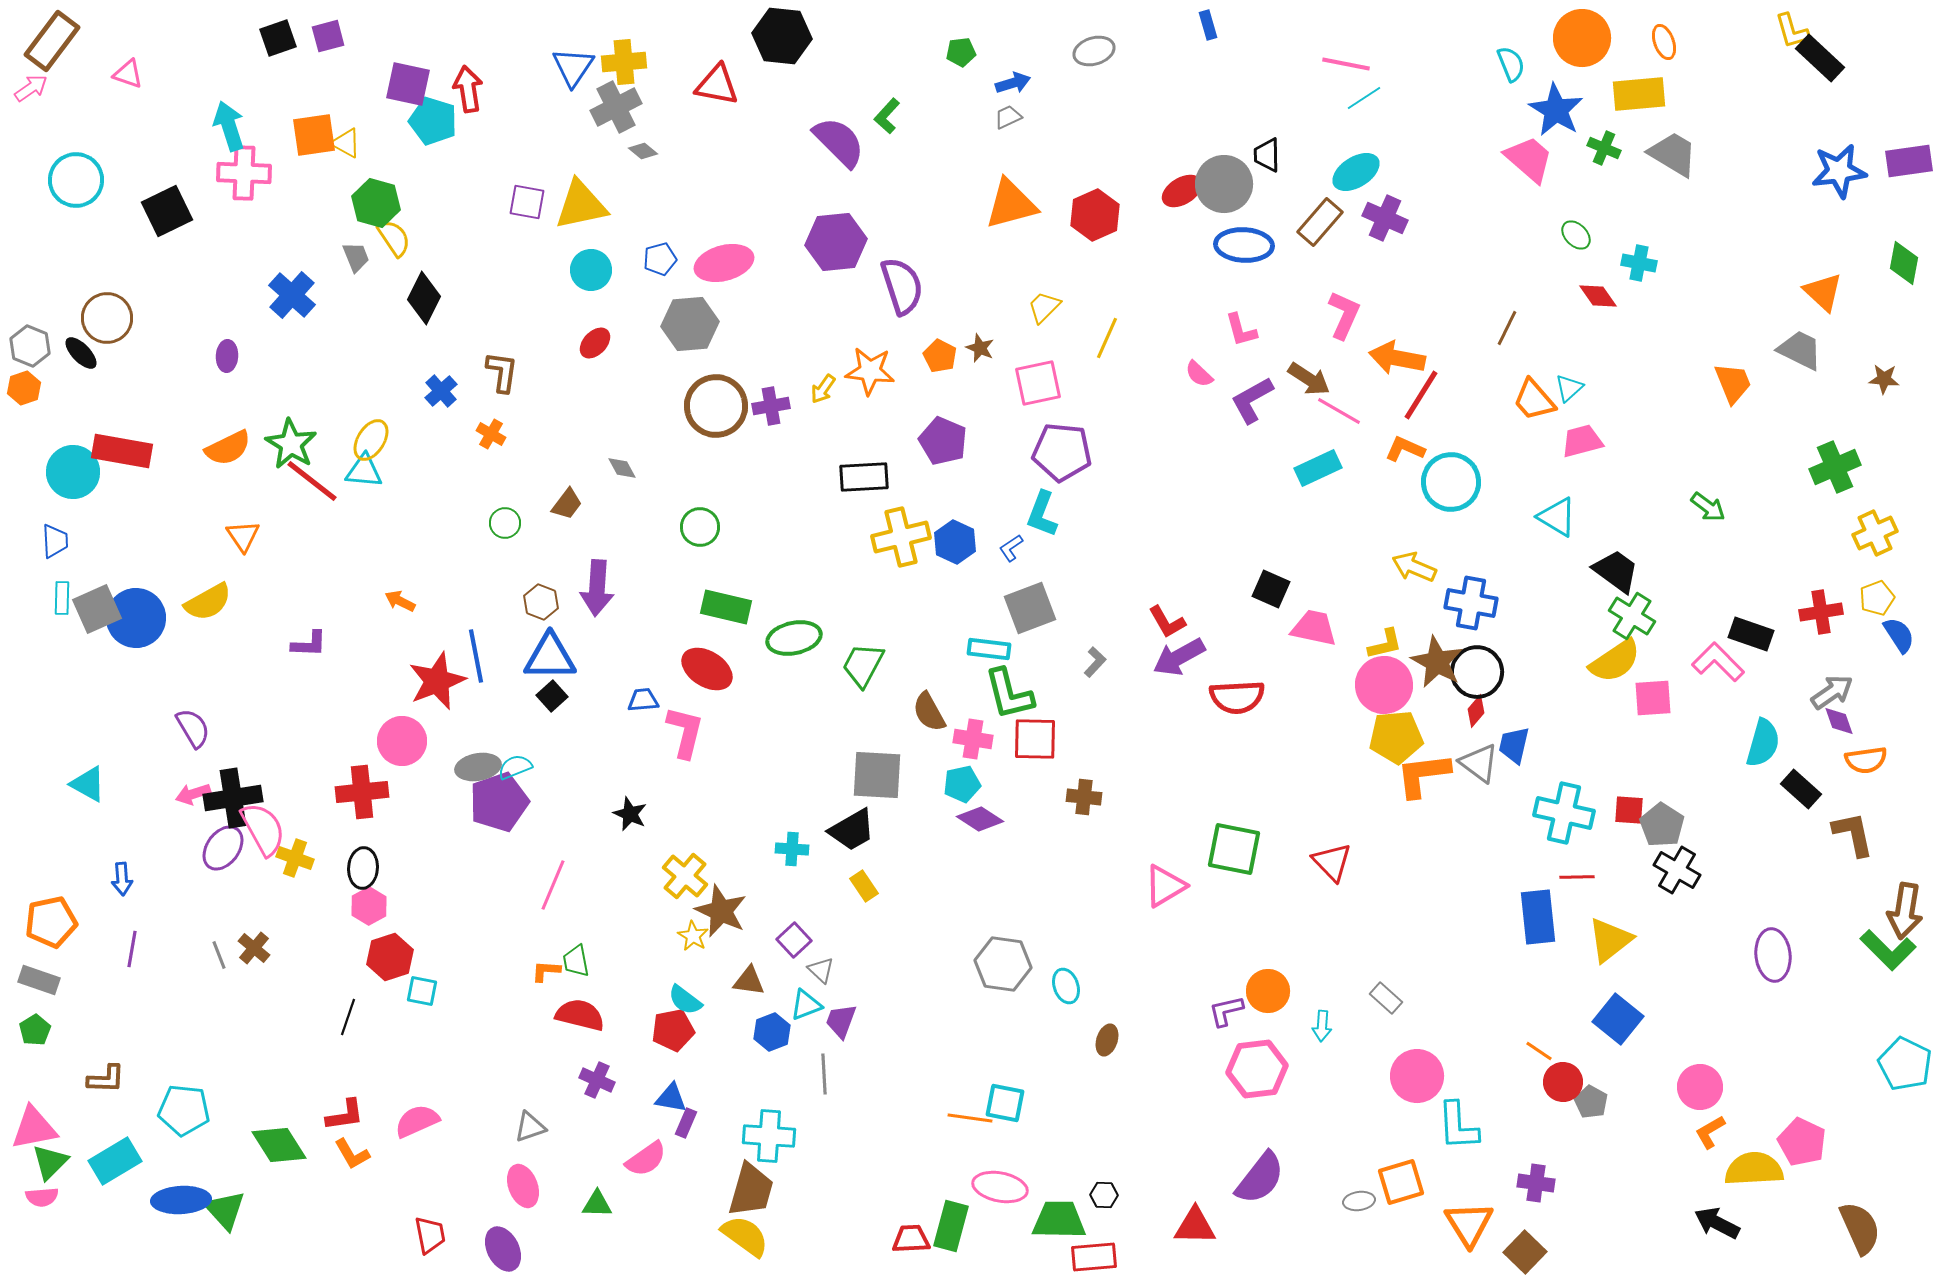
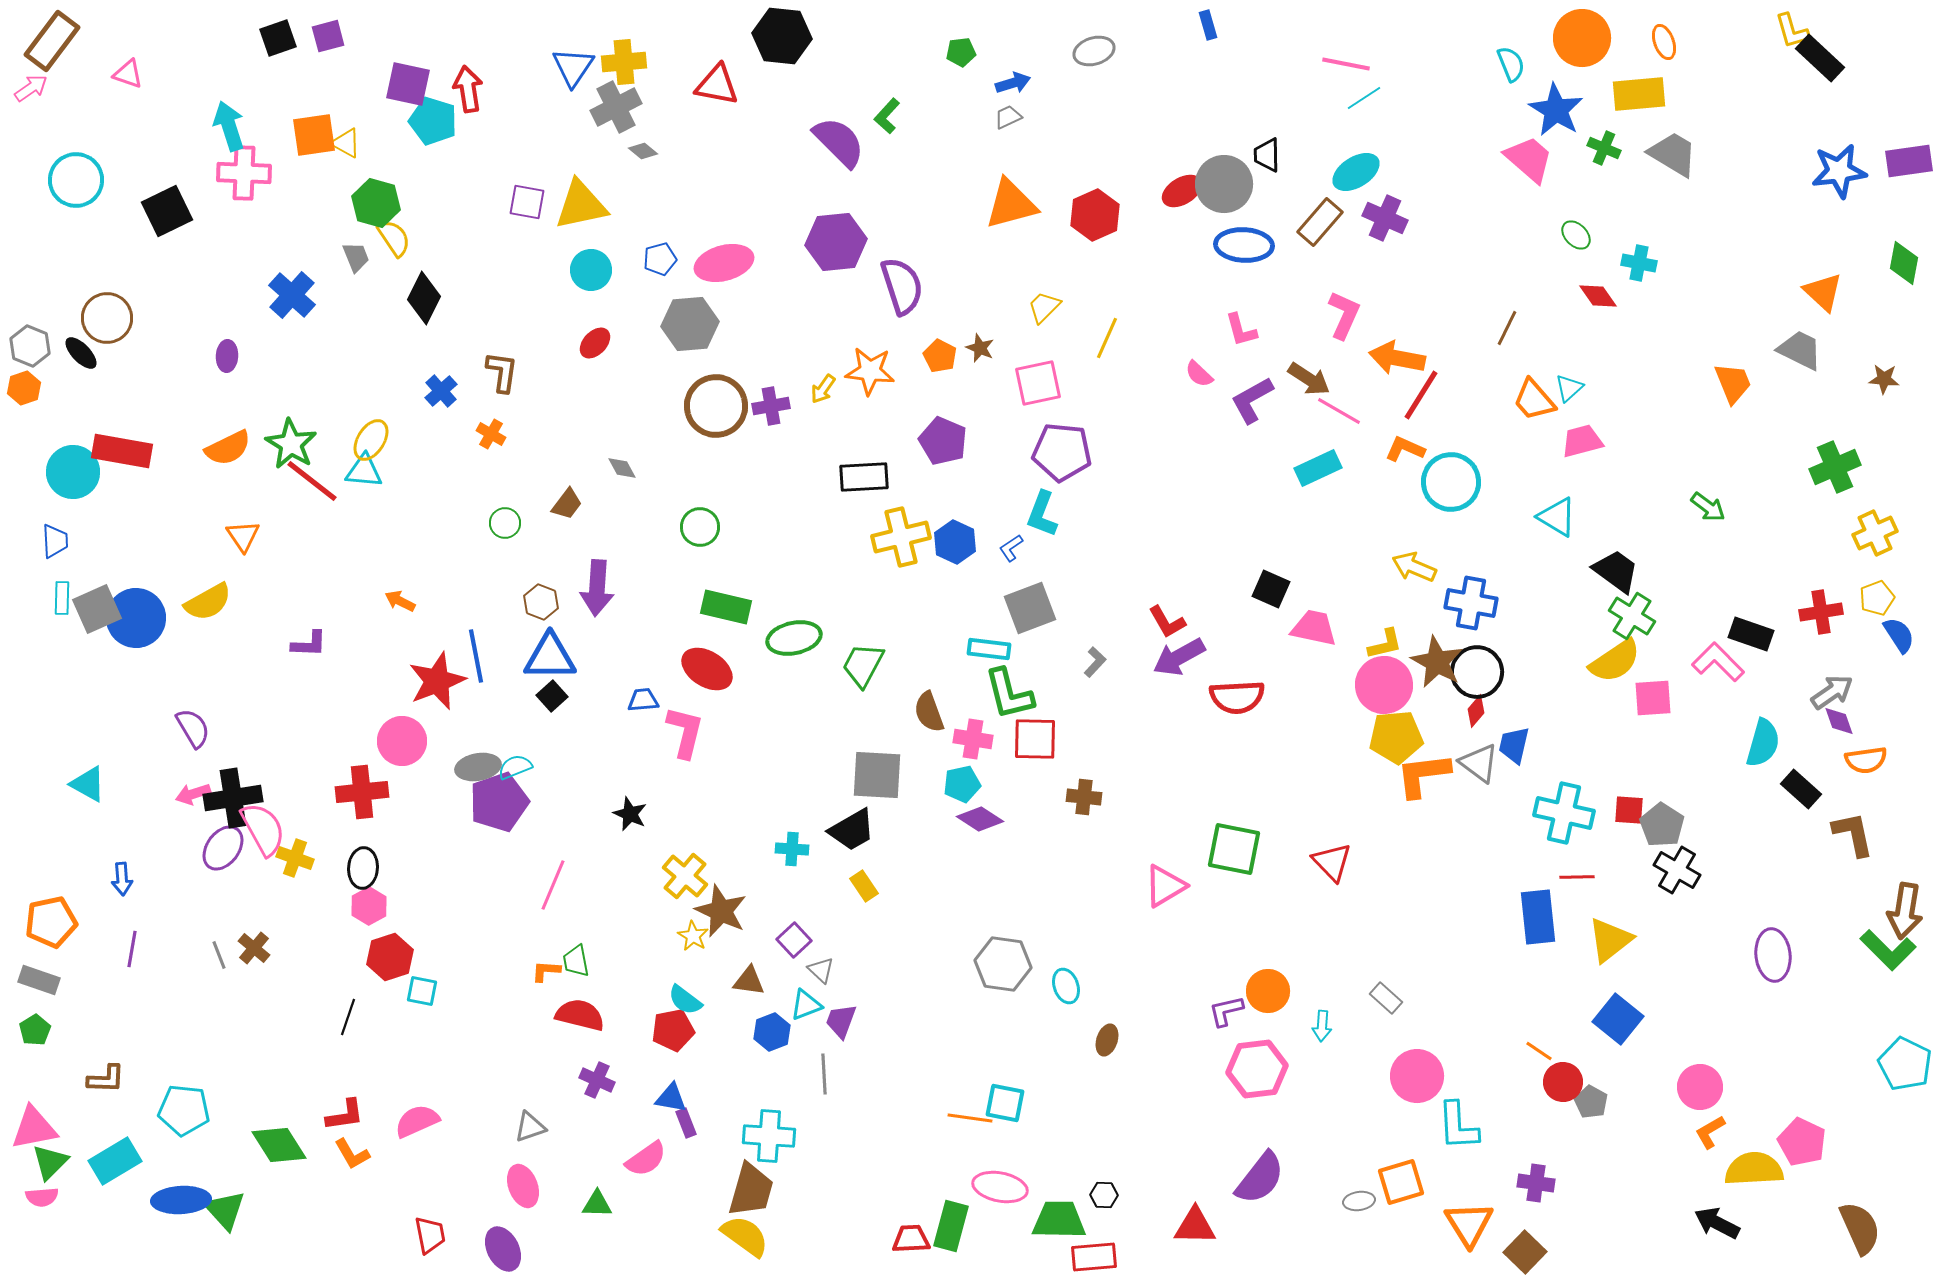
brown semicircle at (929, 712): rotated 9 degrees clockwise
purple rectangle at (686, 1123): rotated 44 degrees counterclockwise
